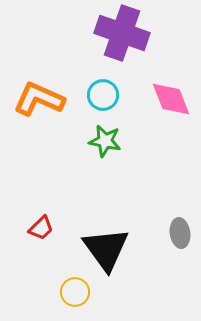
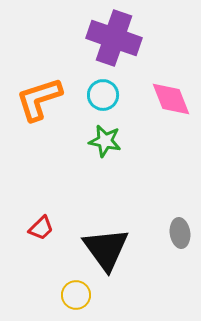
purple cross: moved 8 px left, 5 px down
orange L-shape: rotated 42 degrees counterclockwise
yellow circle: moved 1 px right, 3 px down
